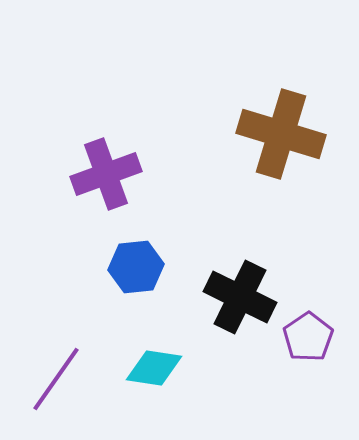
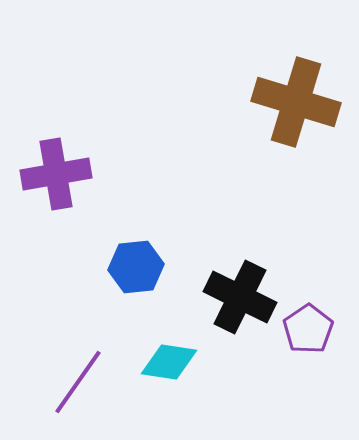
brown cross: moved 15 px right, 32 px up
purple cross: moved 50 px left; rotated 10 degrees clockwise
purple pentagon: moved 8 px up
cyan diamond: moved 15 px right, 6 px up
purple line: moved 22 px right, 3 px down
